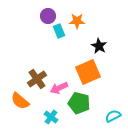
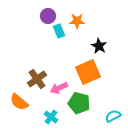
orange semicircle: moved 1 px left, 1 px down
